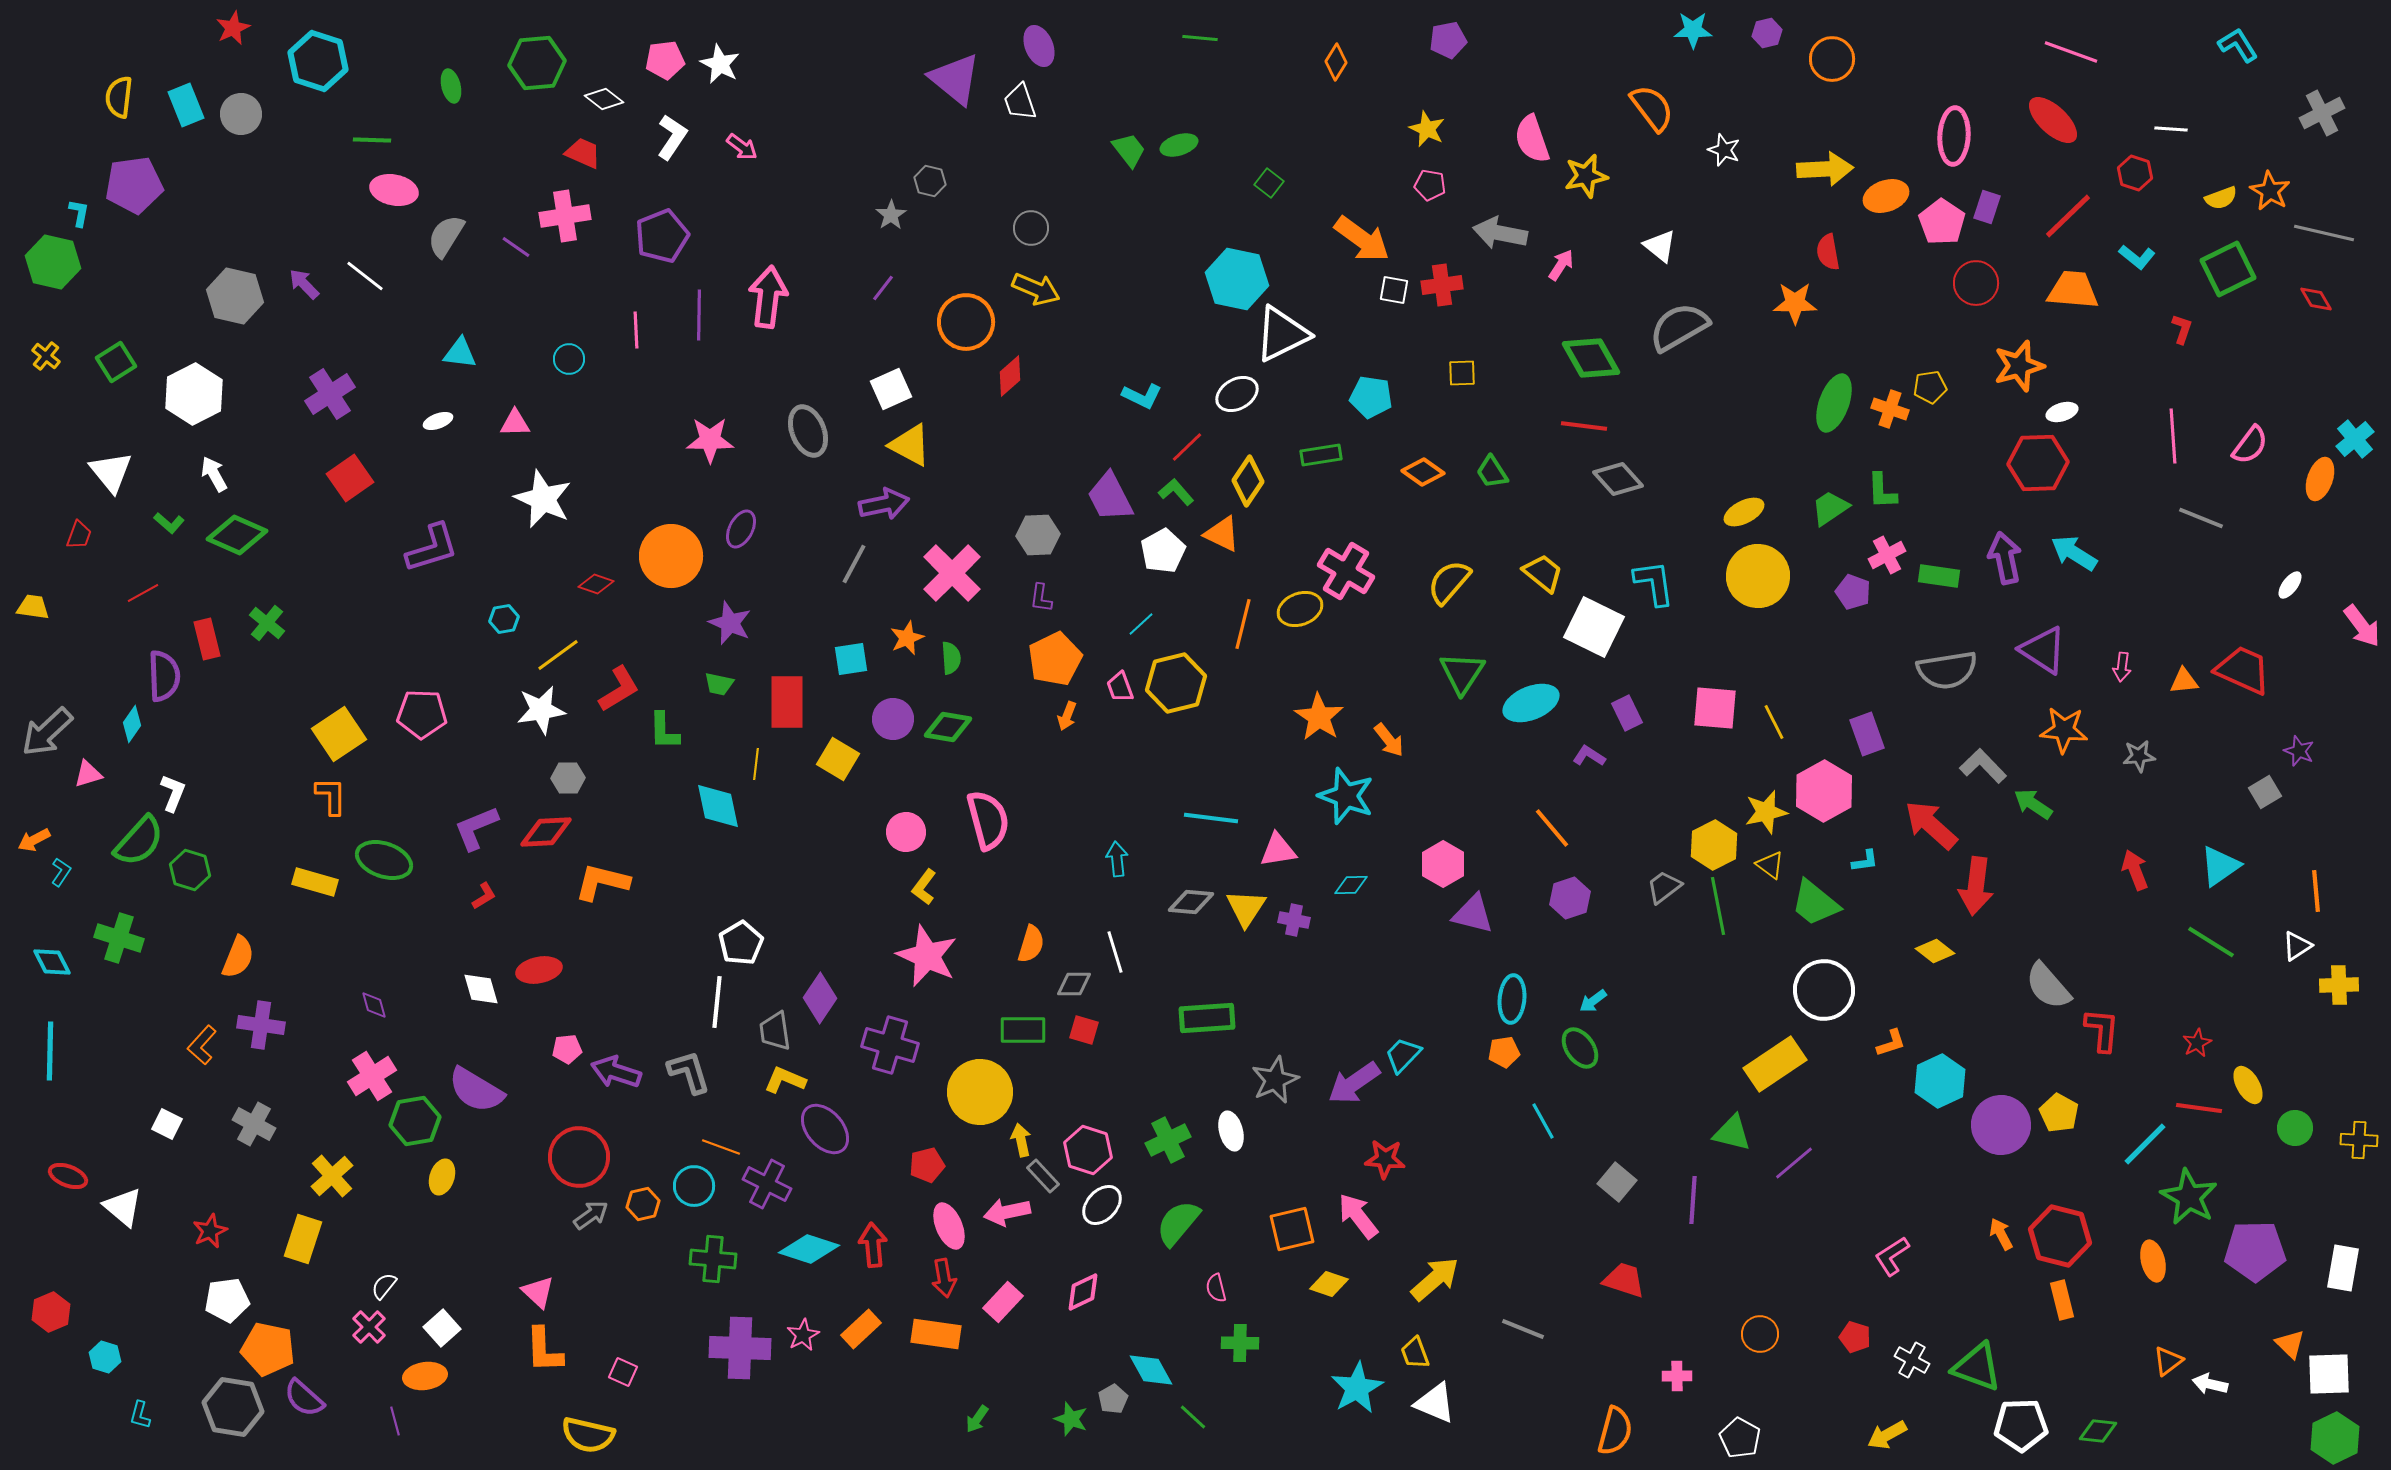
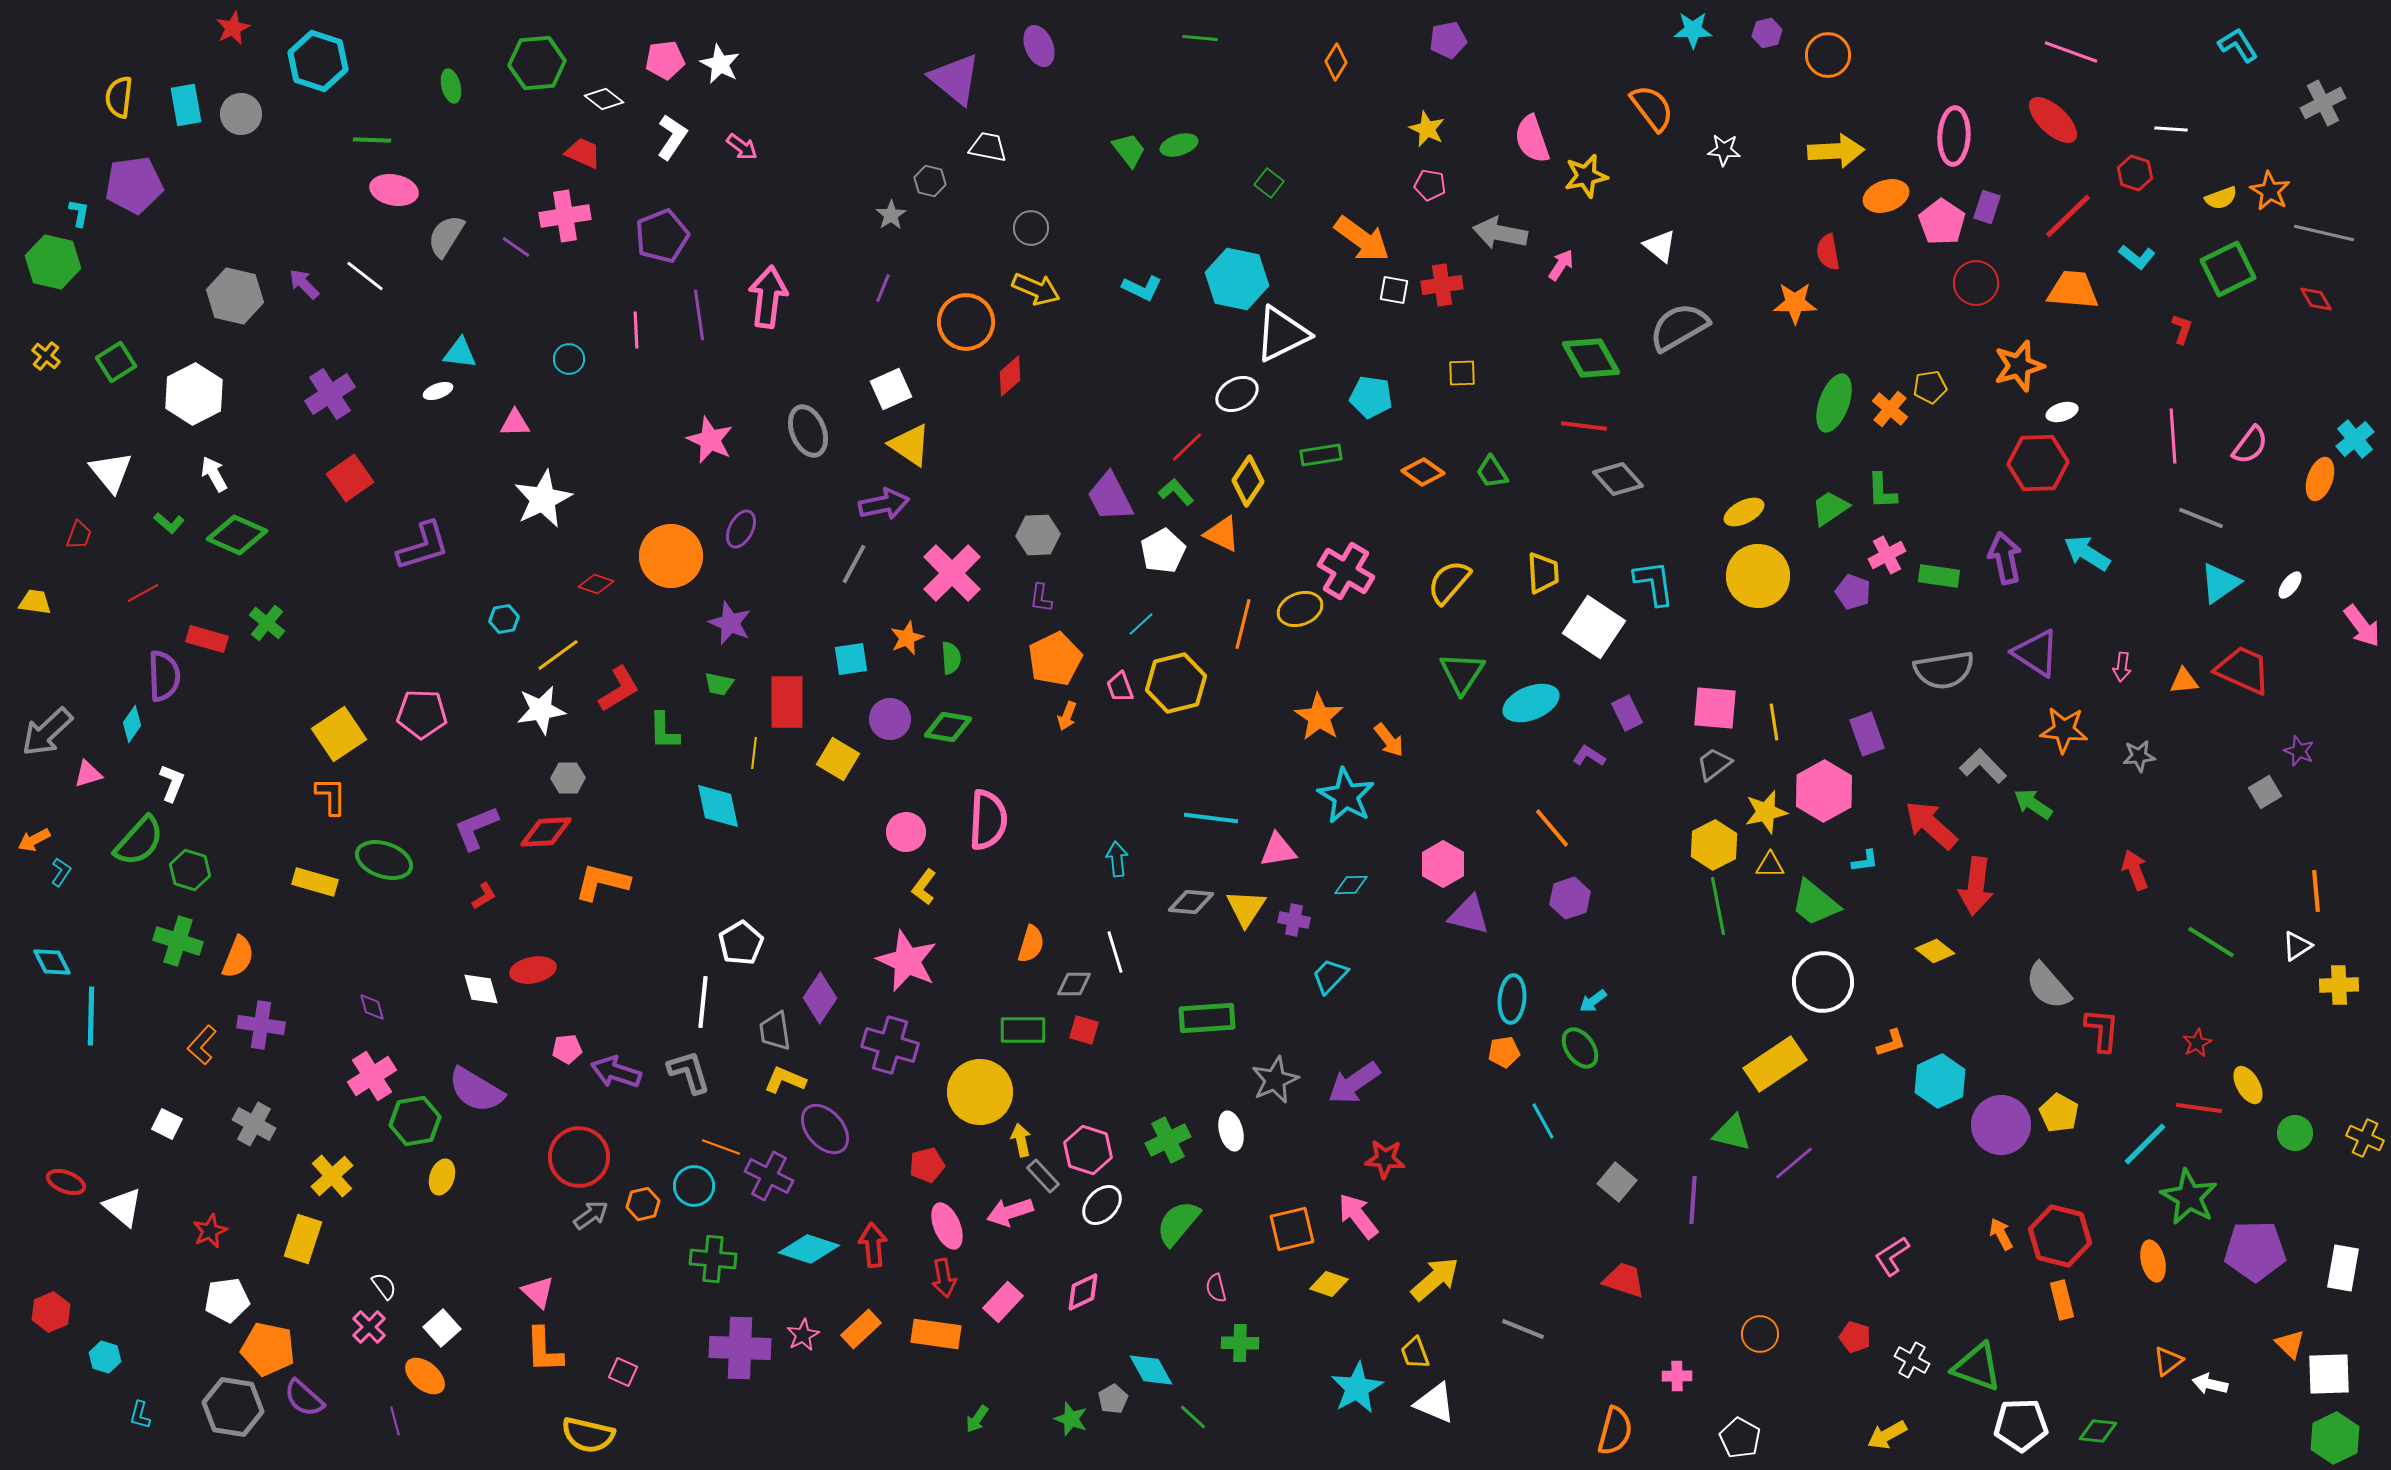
orange circle at (1832, 59): moved 4 px left, 4 px up
white trapezoid at (1020, 102): moved 32 px left, 45 px down; rotated 120 degrees clockwise
cyan rectangle at (186, 105): rotated 12 degrees clockwise
gray cross at (2322, 113): moved 1 px right, 10 px up
white star at (1724, 150): rotated 16 degrees counterclockwise
yellow arrow at (1825, 169): moved 11 px right, 18 px up
purple line at (883, 288): rotated 16 degrees counterclockwise
purple line at (699, 315): rotated 9 degrees counterclockwise
cyan L-shape at (1142, 396): moved 108 px up
orange cross at (1890, 409): rotated 21 degrees clockwise
white ellipse at (438, 421): moved 30 px up
pink star at (710, 440): rotated 24 degrees clockwise
yellow triangle at (910, 445): rotated 6 degrees clockwise
white star at (543, 499): rotated 22 degrees clockwise
purple L-shape at (432, 548): moved 9 px left, 2 px up
cyan arrow at (2074, 553): moved 13 px right
yellow trapezoid at (1543, 573): rotated 48 degrees clockwise
yellow trapezoid at (33, 607): moved 2 px right, 5 px up
white square at (1594, 627): rotated 8 degrees clockwise
red rectangle at (207, 639): rotated 60 degrees counterclockwise
purple triangle at (2043, 650): moved 7 px left, 3 px down
gray semicircle at (1947, 670): moved 3 px left
purple circle at (893, 719): moved 3 px left
yellow line at (1774, 722): rotated 18 degrees clockwise
yellow line at (756, 764): moved 2 px left, 11 px up
white L-shape at (173, 793): moved 1 px left, 10 px up
cyan star at (1346, 796): rotated 10 degrees clockwise
pink semicircle at (988, 820): rotated 18 degrees clockwise
yellow triangle at (1770, 865): rotated 36 degrees counterclockwise
cyan triangle at (2220, 866): moved 283 px up
gray trapezoid at (1664, 887): moved 50 px right, 123 px up
purple triangle at (1473, 914): moved 4 px left, 1 px down
green cross at (119, 938): moved 59 px right, 3 px down
pink star at (927, 956): moved 20 px left, 5 px down
red ellipse at (539, 970): moved 6 px left
white circle at (1824, 990): moved 1 px left, 8 px up
white line at (717, 1002): moved 14 px left
purple diamond at (374, 1005): moved 2 px left, 2 px down
cyan line at (50, 1051): moved 41 px right, 35 px up
cyan trapezoid at (1403, 1055): moved 73 px left, 79 px up
green circle at (2295, 1128): moved 5 px down
yellow cross at (2359, 1140): moved 6 px right, 2 px up; rotated 21 degrees clockwise
red ellipse at (68, 1176): moved 2 px left, 6 px down
purple cross at (767, 1184): moved 2 px right, 8 px up
pink arrow at (1007, 1212): moved 3 px right; rotated 6 degrees counterclockwise
pink ellipse at (949, 1226): moved 2 px left
white semicircle at (384, 1286): rotated 104 degrees clockwise
orange ellipse at (425, 1376): rotated 48 degrees clockwise
